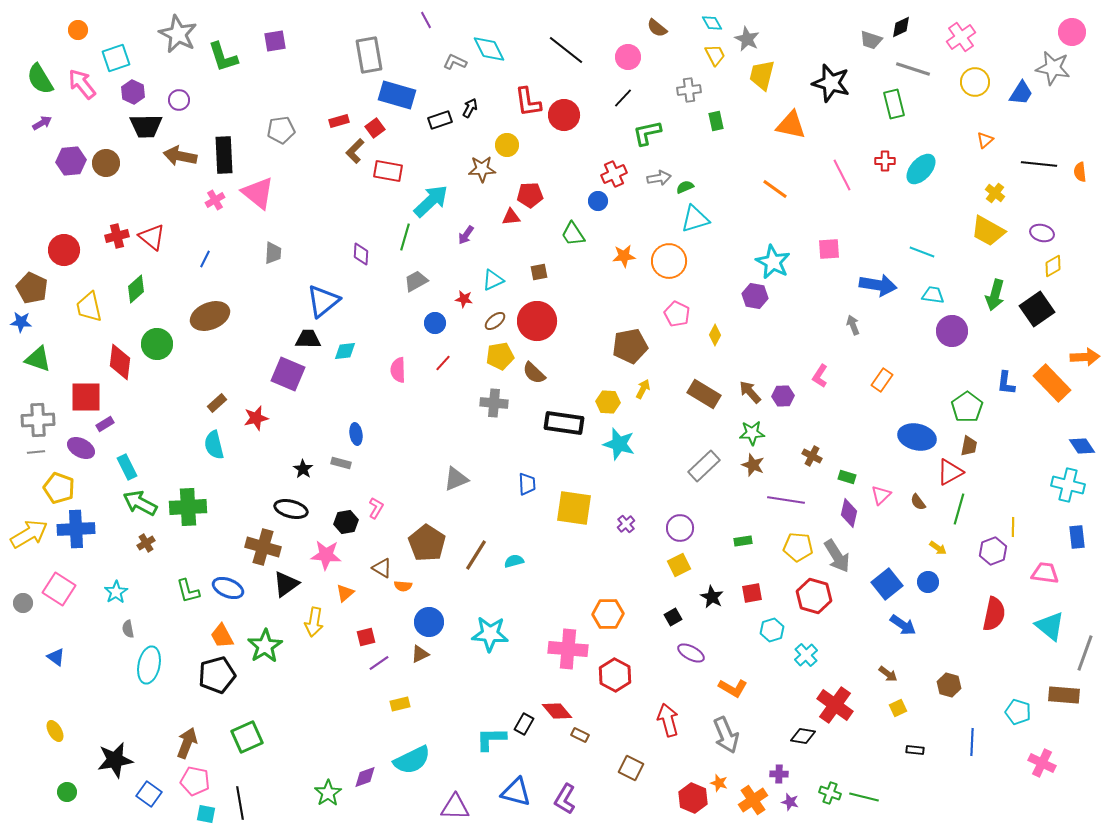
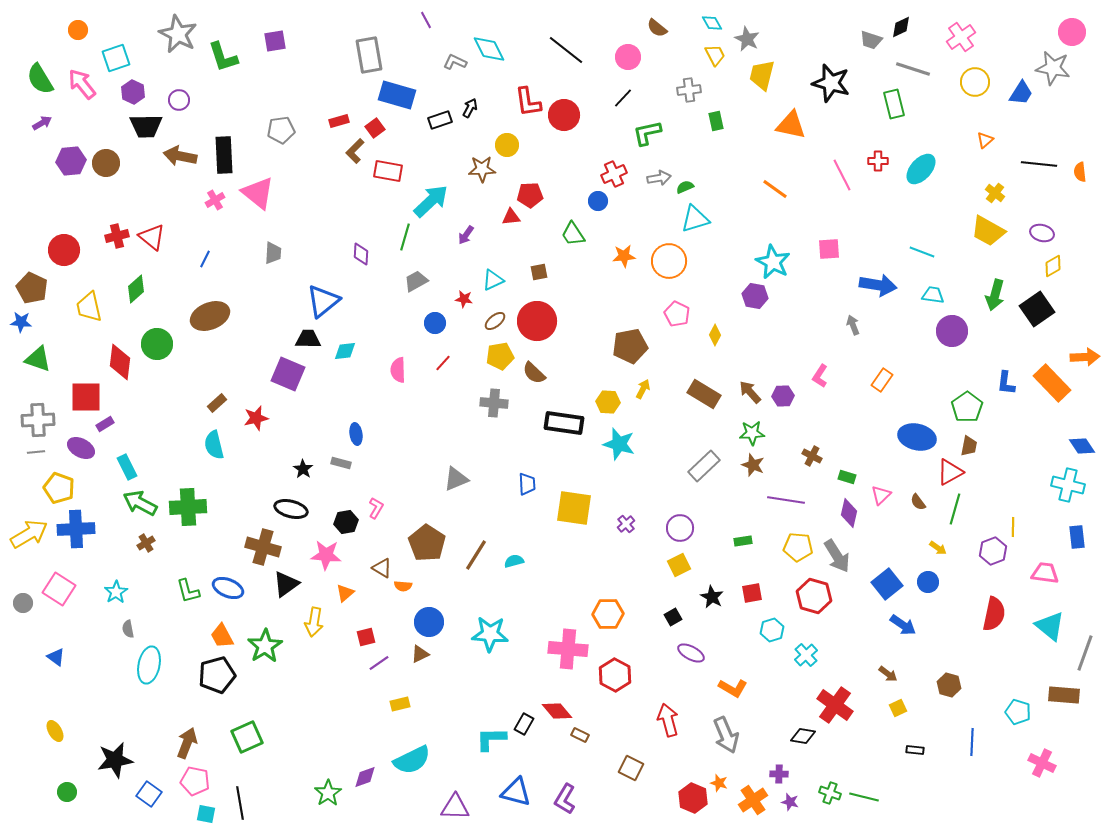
red cross at (885, 161): moved 7 px left
green line at (959, 509): moved 4 px left
